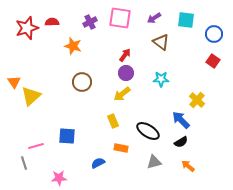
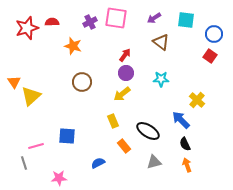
pink square: moved 4 px left
red square: moved 3 px left, 5 px up
black semicircle: moved 4 px right, 2 px down; rotated 96 degrees clockwise
orange rectangle: moved 3 px right, 2 px up; rotated 40 degrees clockwise
orange arrow: moved 1 px left, 1 px up; rotated 32 degrees clockwise
